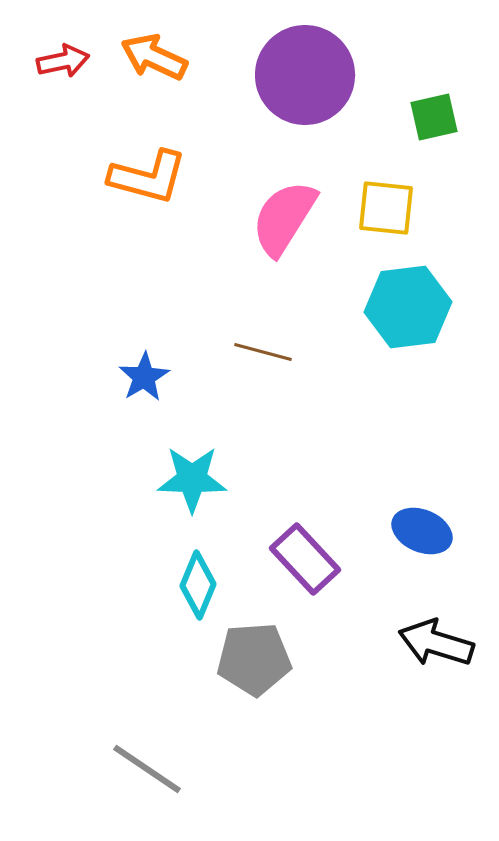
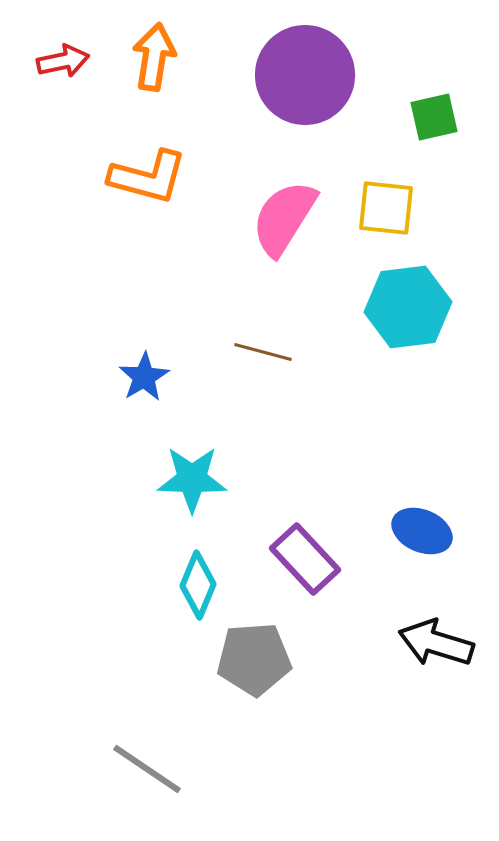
orange arrow: rotated 74 degrees clockwise
